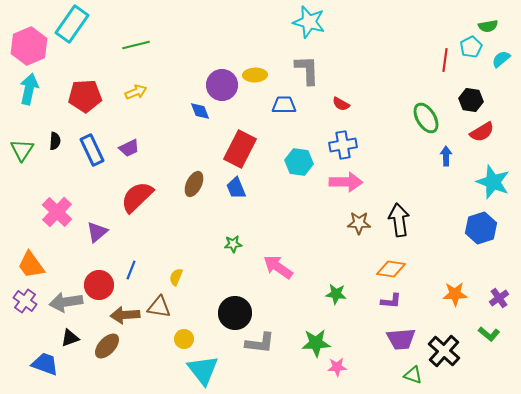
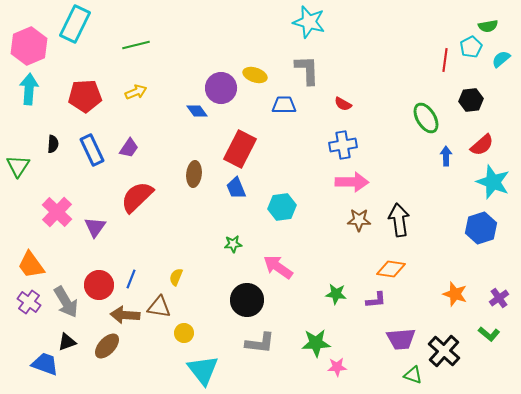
cyan rectangle at (72, 24): moved 3 px right; rotated 9 degrees counterclockwise
yellow ellipse at (255, 75): rotated 20 degrees clockwise
purple circle at (222, 85): moved 1 px left, 3 px down
cyan arrow at (29, 89): rotated 8 degrees counterclockwise
black hexagon at (471, 100): rotated 15 degrees counterclockwise
red semicircle at (341, 104): moved 2 px right
blue diamond at (200, 111): moved 3 px left; rotated 15 degrees counterclockwise
red semicircle at (482, 132): moved 13 px down; rotated 10 degrees counterclockwise
black semicircle at (55, 141): moved 2 px left, 3 px down
purple trapezoid at (129, 148): rotated 30 degrees counterclockwise
green triangle at (22, 150): moved 4 px left, 16 px down
cyan hexagon at (299, 162): moved 17 px left, 45 px down; rotated 16 degrees counterclockwise
pink arrow at (346, 182): moved 6 px right
brown ellipse at (194, 184): moved 10 px up; rotated 20 degrees counterclockwise
brown star at (359, 223): moved 3 px up
purple triangle at (97, 232): moved 2 px left, 5 px up; rotated 15 degrees counterclockwise
blue line at (131, 270): moved 9 px down
orange star at (455, 294): rotated 20 degrees clockwise
purple cross at (25, 301): moved 4 px right, 1 px down
purple L-shape at (391, 301): moved 15 px left, 1 px up; rotated 10 degrees counterclockwise
gray arrow at (66, 302): rotated 112 degrees counterclockwise
black circle at (235, 313): moved 12 px right, 13 px up
brown arrow at (125, 315): rotated 8 degrees clockwise
black triangle at (70, 338): moved 3 px left, 4 px down
yellow circle at (184, 339): moved 6 px up
